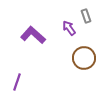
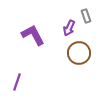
purple arrow: rotated 119 degrees counterclockwise
purple L-shape: rotated 20 degrees clockwise
brown circle: moved 5 px left, 5 px up
